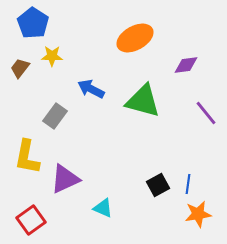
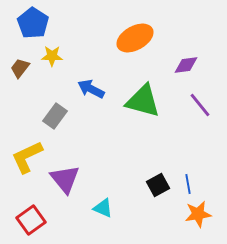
purple line: moved 6 px left, 8 px up
yellow L-shape: rotated 54 degrees clockwise
purple triangle: rotated 44 degrees counterclockwise
blue line: rotated 18 degrees counterclockwise
